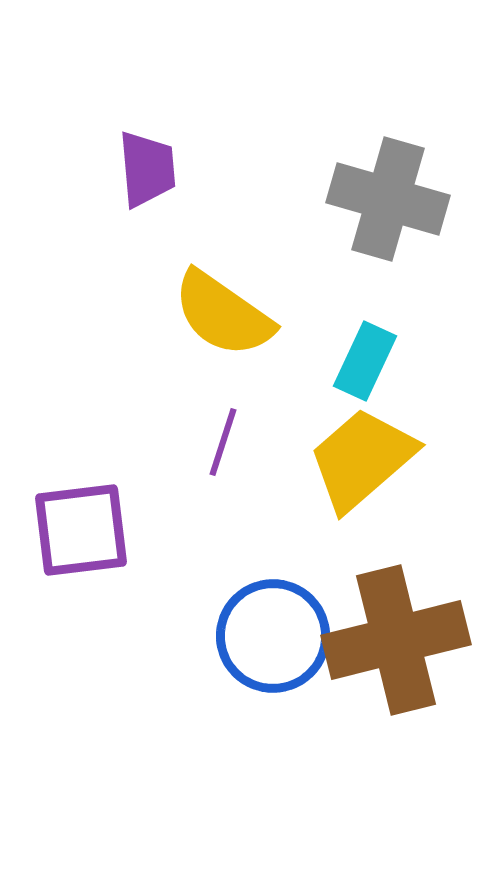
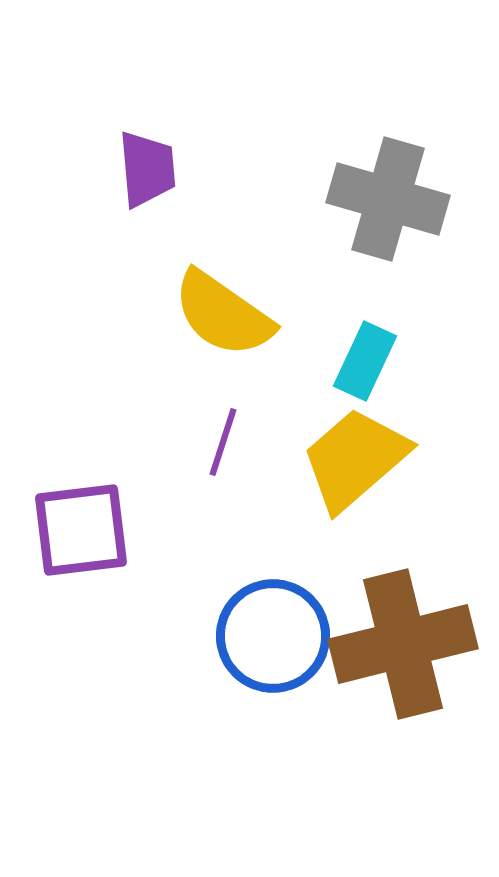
yellow trapezoid: moved 7 px left
brown cross: moved 7 px right, 4 px down
